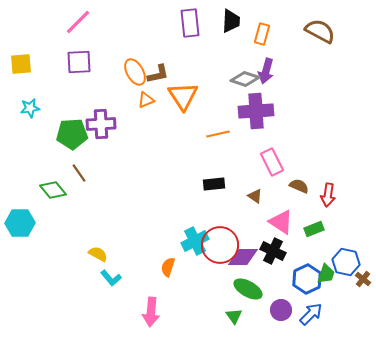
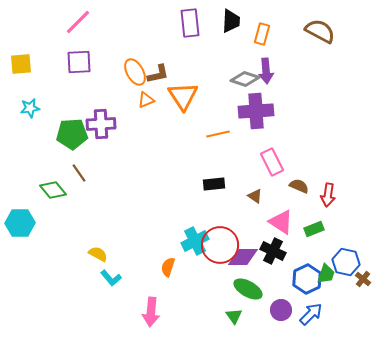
purple arrow at (266, 71): rotated 20 degrees counterclockwise
